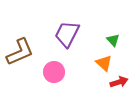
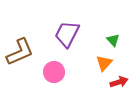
orange triangle: rotated 30 degrees clockwise
